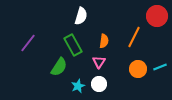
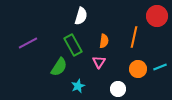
orange line: rotated 15 degrees counterclockwise
purple line: rotated 24 degrees clockwise
white circle: moved 19 px right, 5 px down
